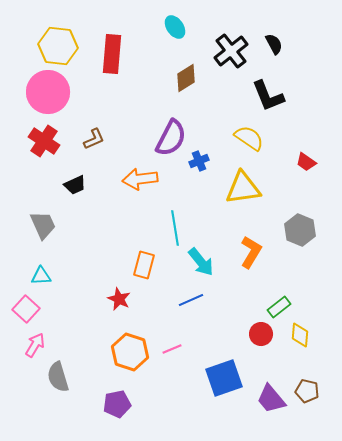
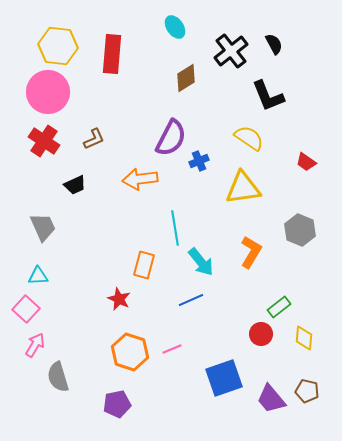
gray trapezoid: moved 2 px down
cyan triangle: moved 3 px left
yellow diamond: moved 4 px right, 3 px down
